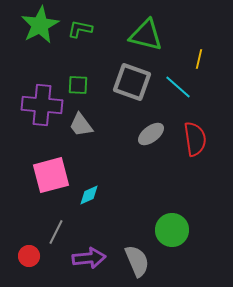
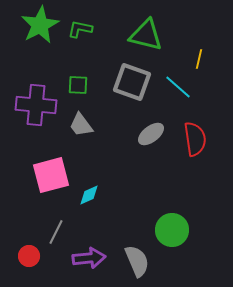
purple cross: moved 6 px left
